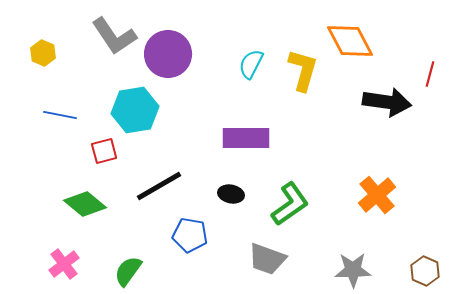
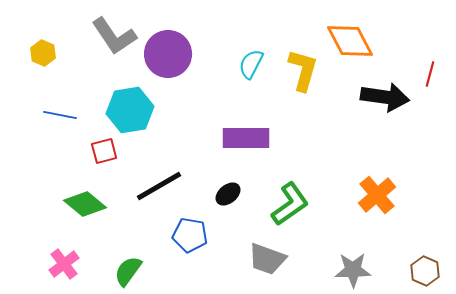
black arrow: moved 2 px left, 5 px up
cyan hexagon: moved 5 px left
black ellipse: moved 3 px left; rotated 50 degrees counterclockwise
